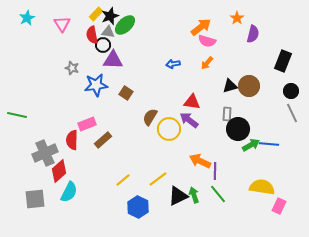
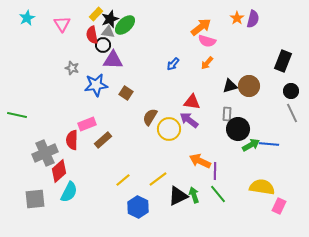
black star at (110, 16): moved 3 px down
purple semicircle at (253, 34): moved 15 px up
blue arrow at (173, 64): rotated 40 degrees counterclockwise
